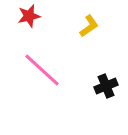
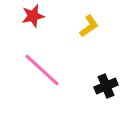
red star: moved 4 px right
